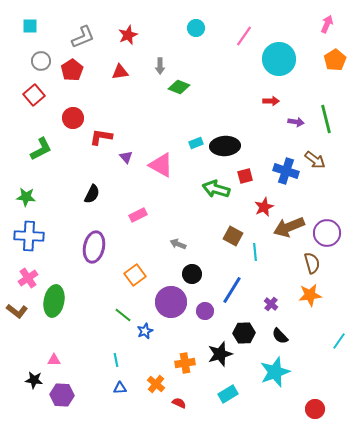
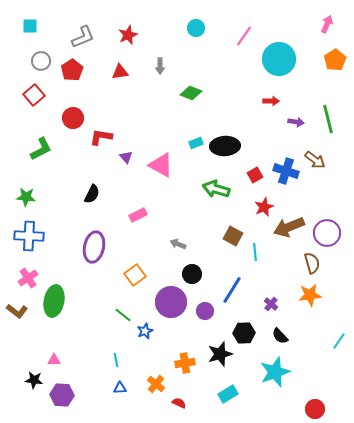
green diamond at (179, 87): moved 12 px right, 6 px down
green line at (326, 119): moved 2 px right
red square at (245, 176): moved 10 px right, 1 px up; rotated 14 degrees counterclockwise
